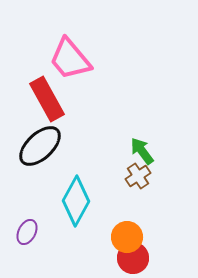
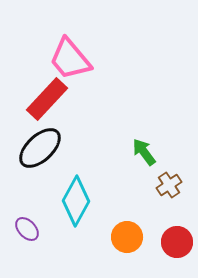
red rectangle: rotated 72 degrees clockwise
black ellipse: moved 2 px down
green arrow: moved 2 px right, 1 px down
brown cross: moved 31 px right, 9 px down
purple ellipse: moved 3 px up; rotated 70 degrees counterclockwise
red circle: moved 44 px right, 16 px up
